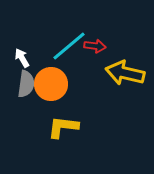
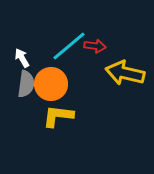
yellow L-shape: moved 5 px left, 11 px up
